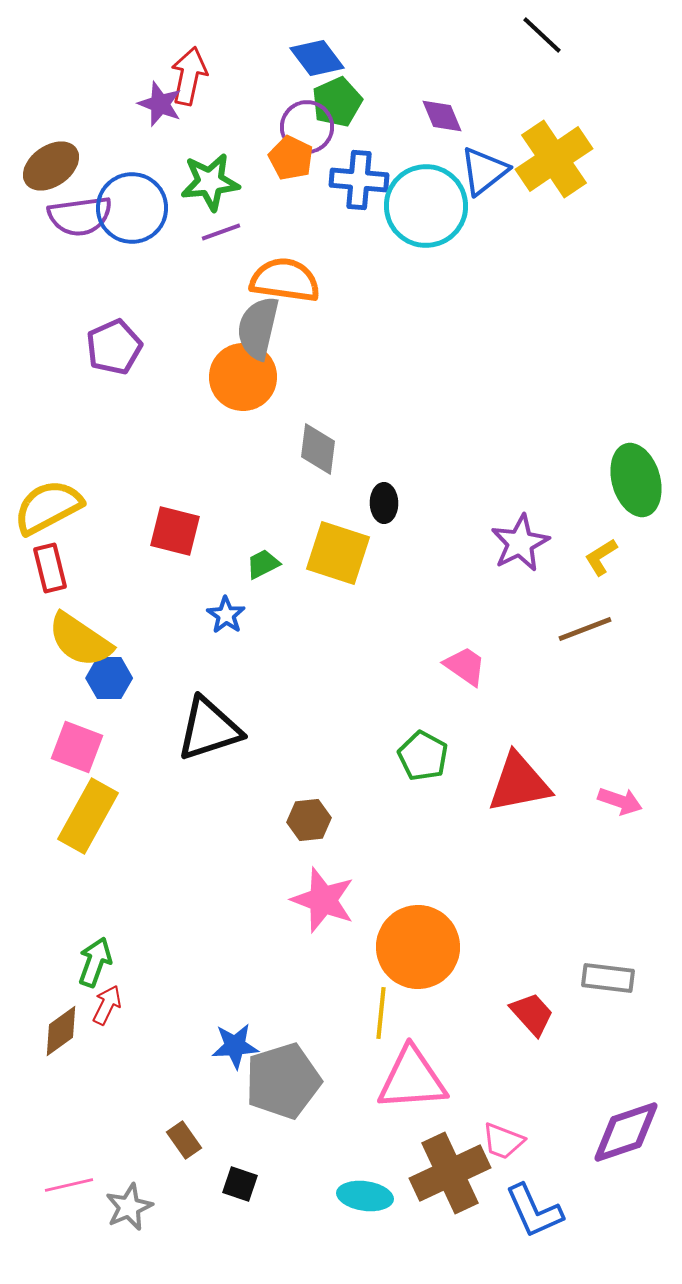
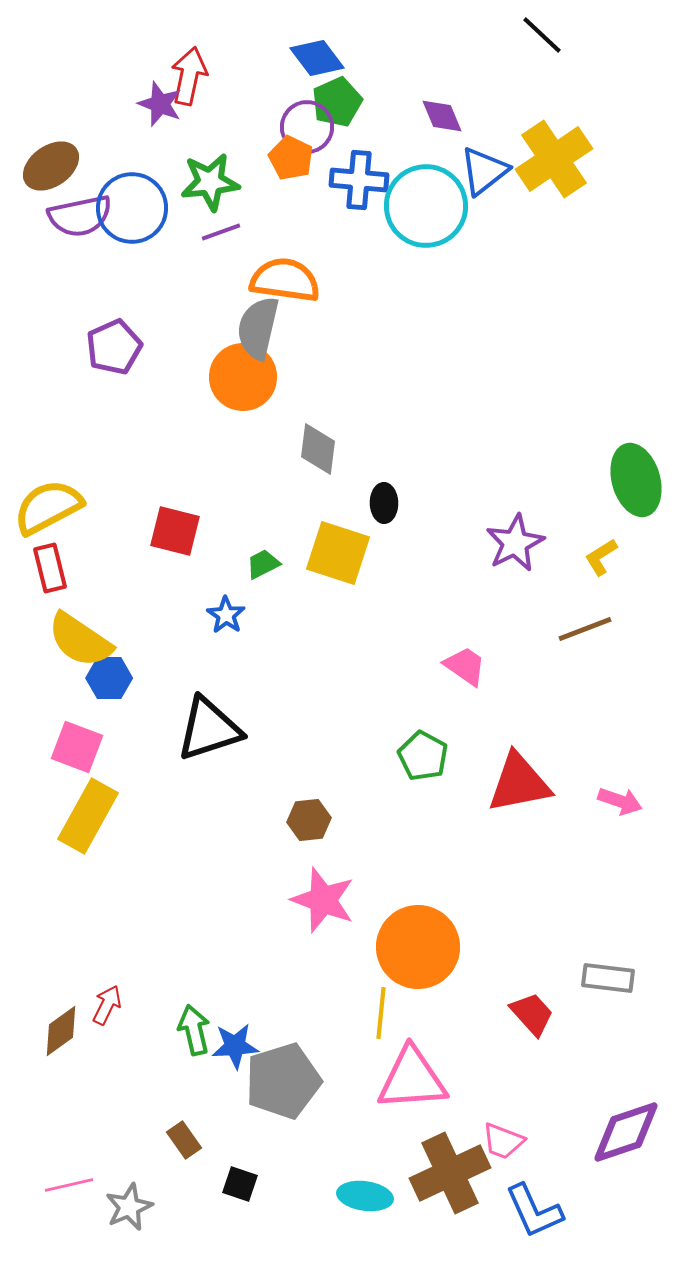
purple semicircle at (80, 216): rotated 4 degrees counterclockwise
purple star at (520, 543): moved 5 px left
green arrow at (95, 962): moved 99 px right, 68 px down; rotated 33 degrees counterclockwise
